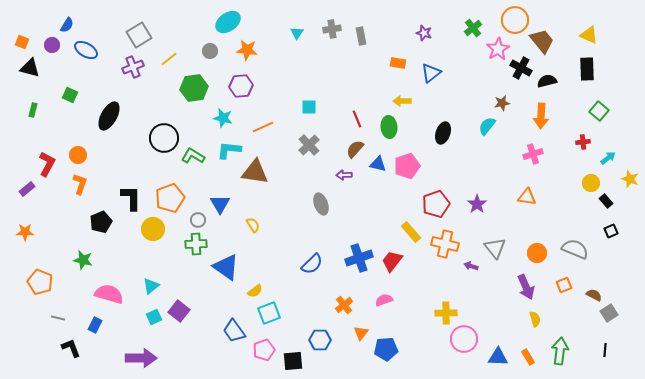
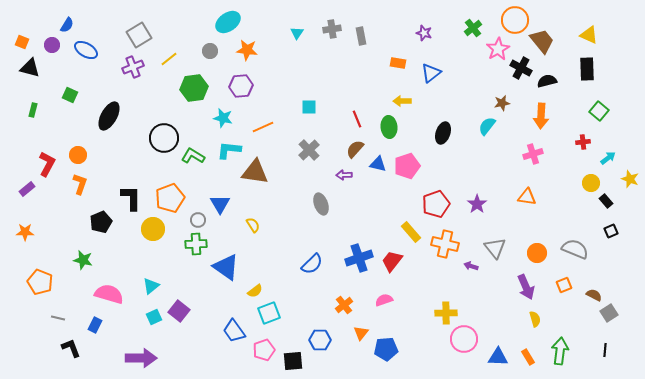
gray cross at (309, 145): moved 5 px down
